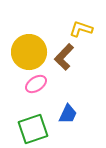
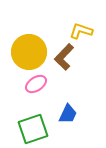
yellow L-shape: moved 2 px down
